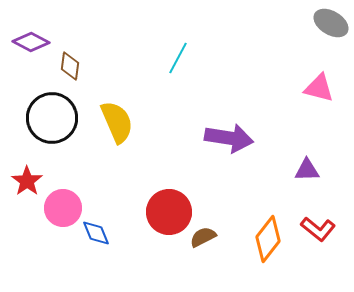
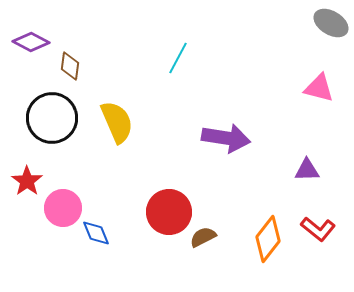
purple arrow: moved 3 px left
